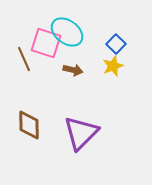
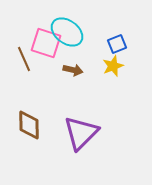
blue square: moved 1 px right; rotated 24 degrees clockwise
